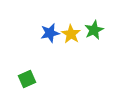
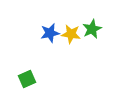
green star: moved 2 px left, 1 px up
yellow star: rotated 24 degrees counterclockwise
